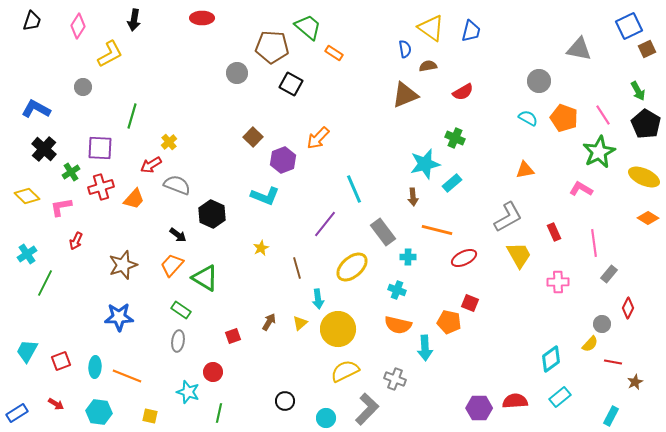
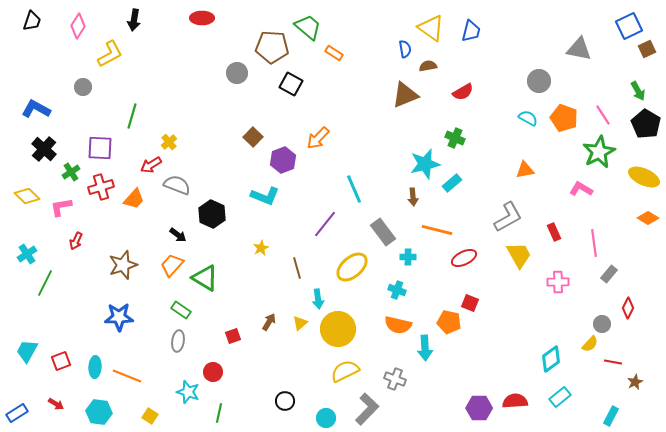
yellow square at (150, 416): rotated 21 degrees clockwise
